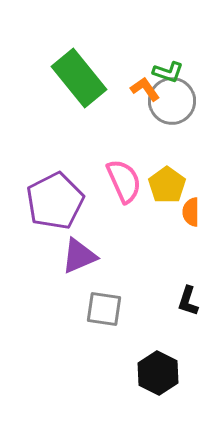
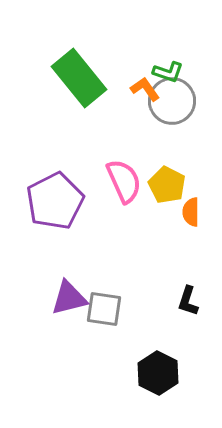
yellow pentagon: rotated 9 degrees counterclockwise
purple triangle: moved 10 px left, 42 px down; rotated 9 degrees clockwise
